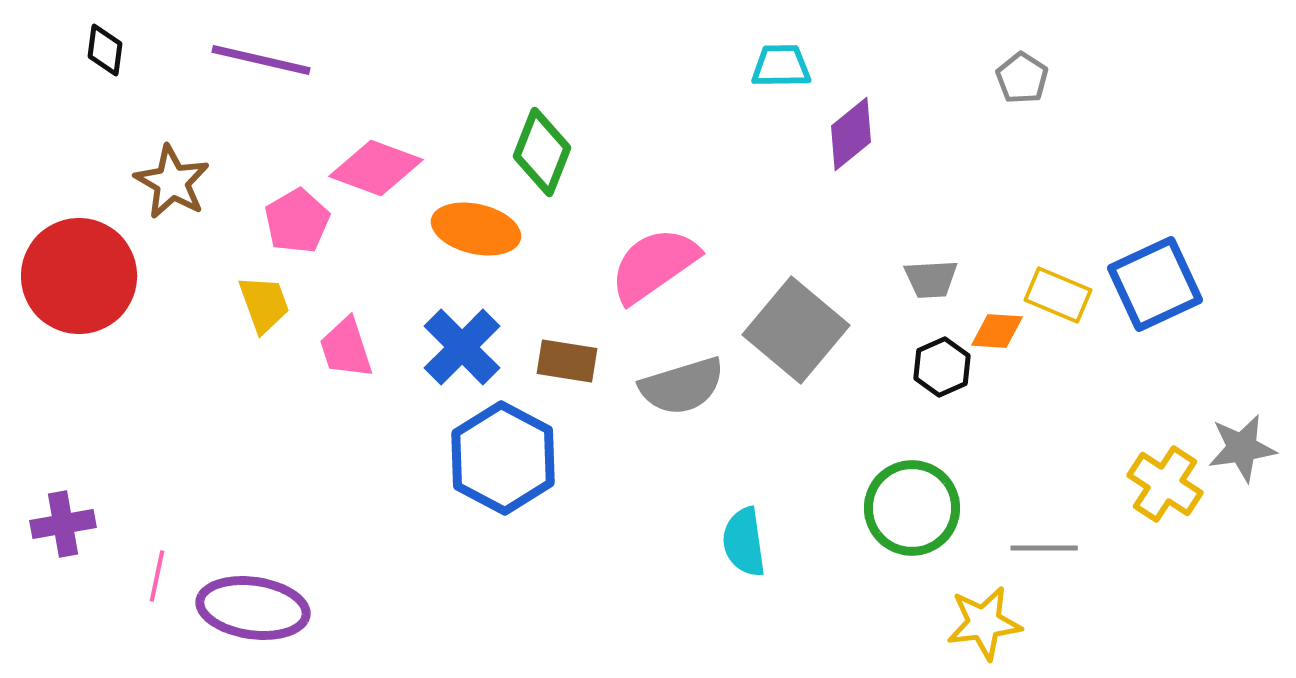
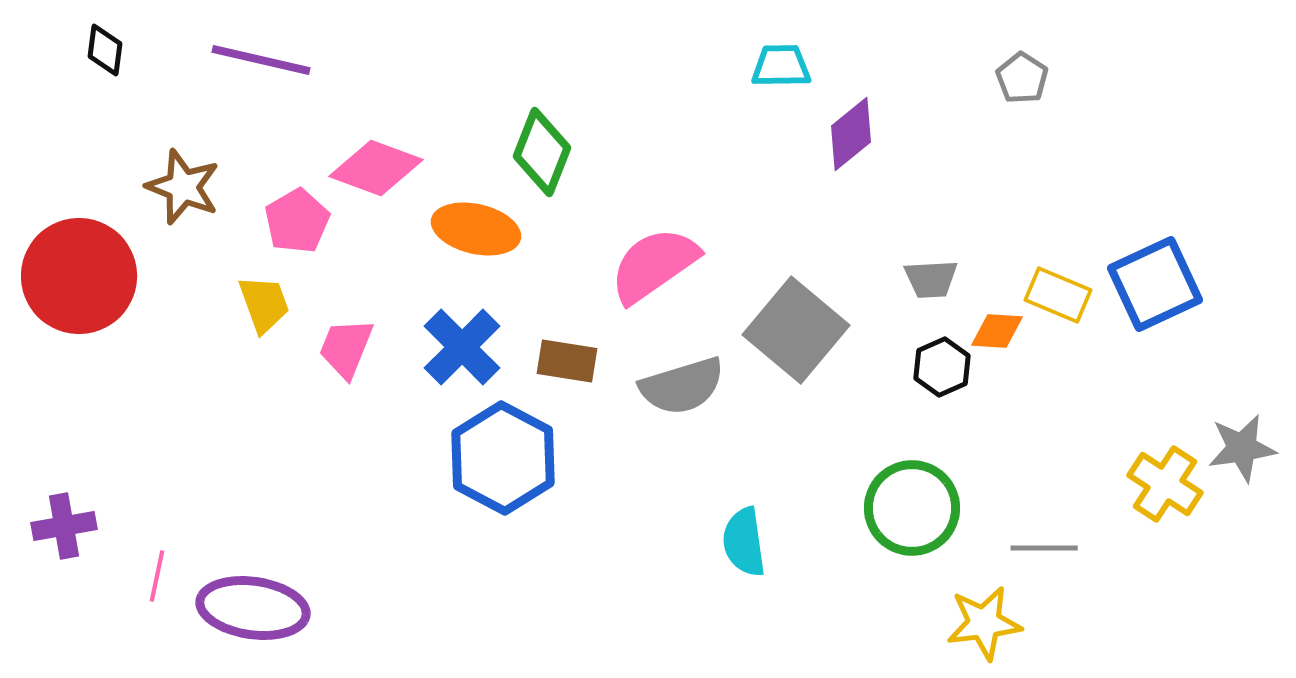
brown star: moved 11 px right, 5 px down; rotated 8 degrees counterclockwise
pink trapezoid: rotated 40 degrees clockwise
purple cross: moved 1 px right, 2 px down
